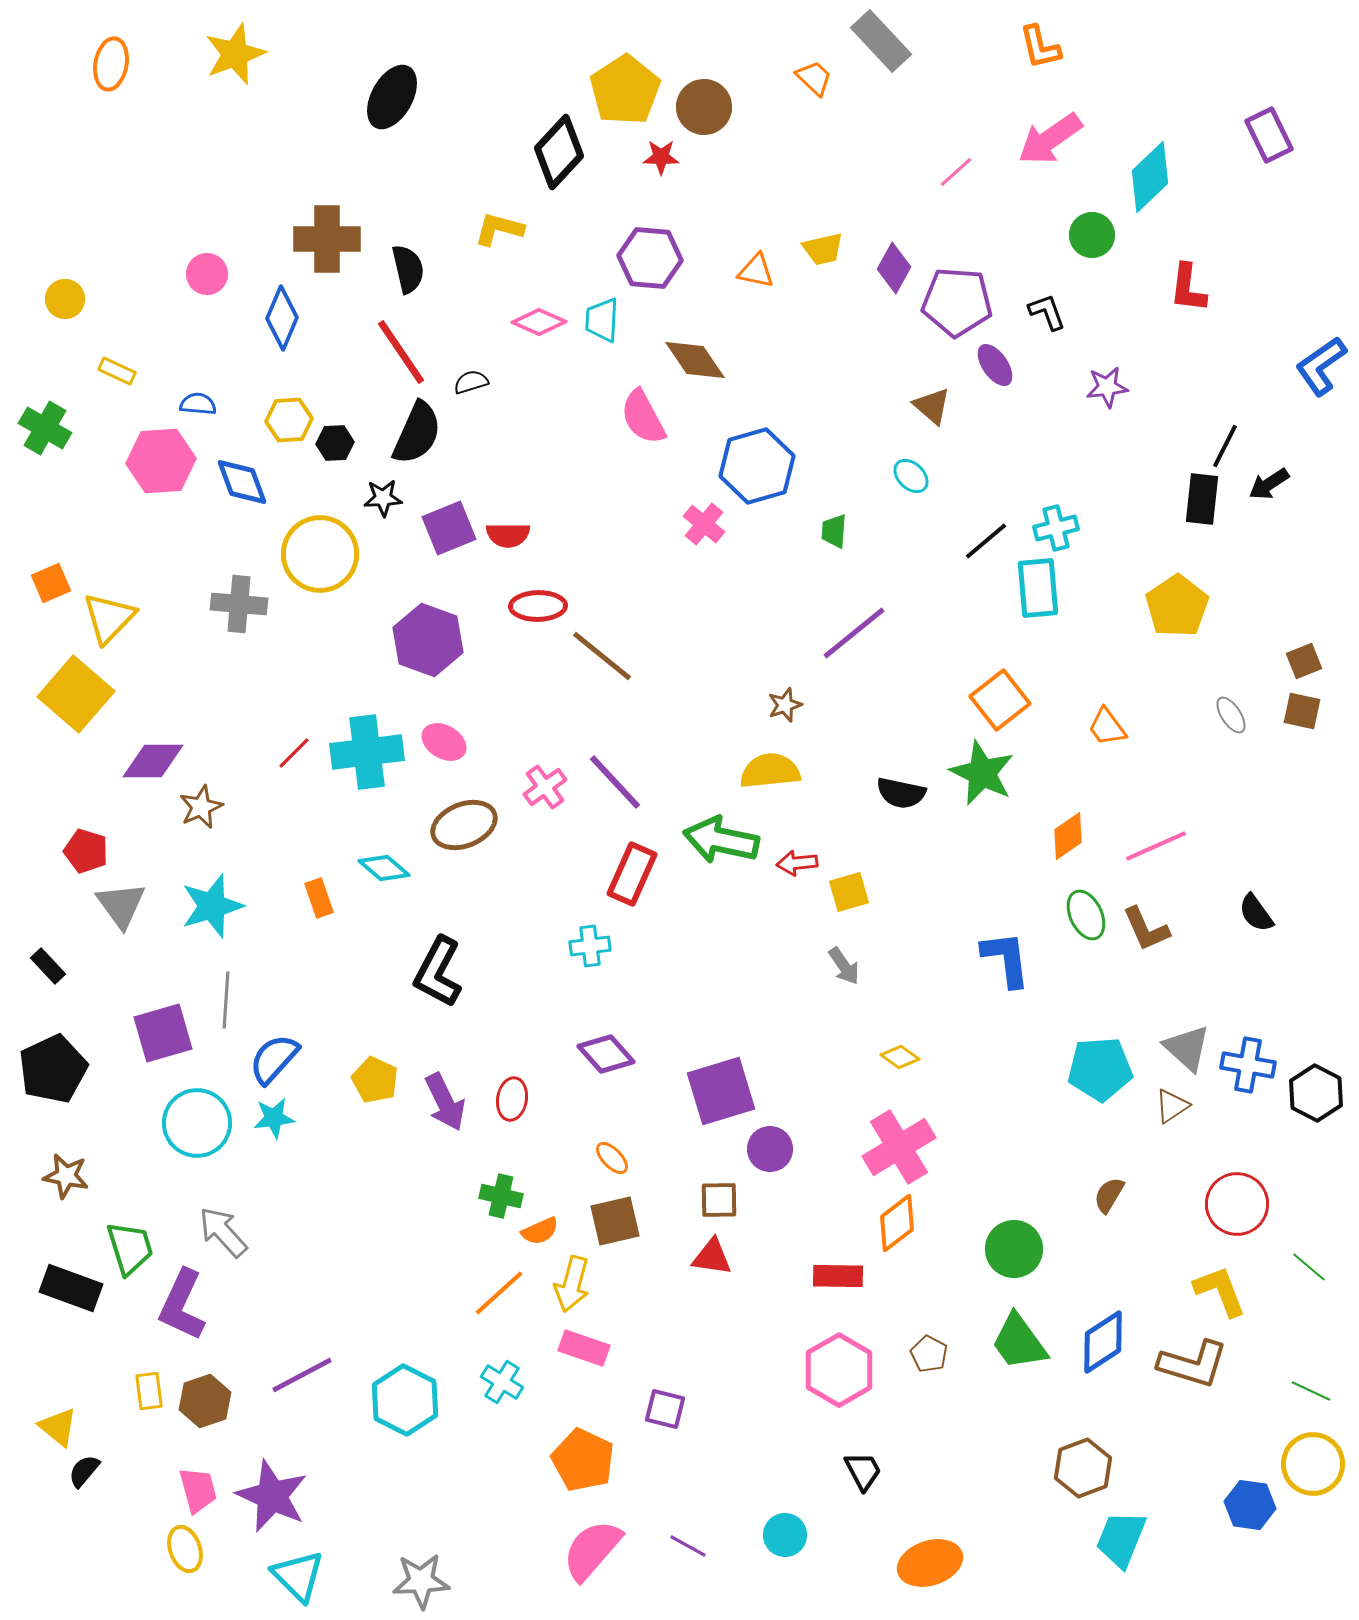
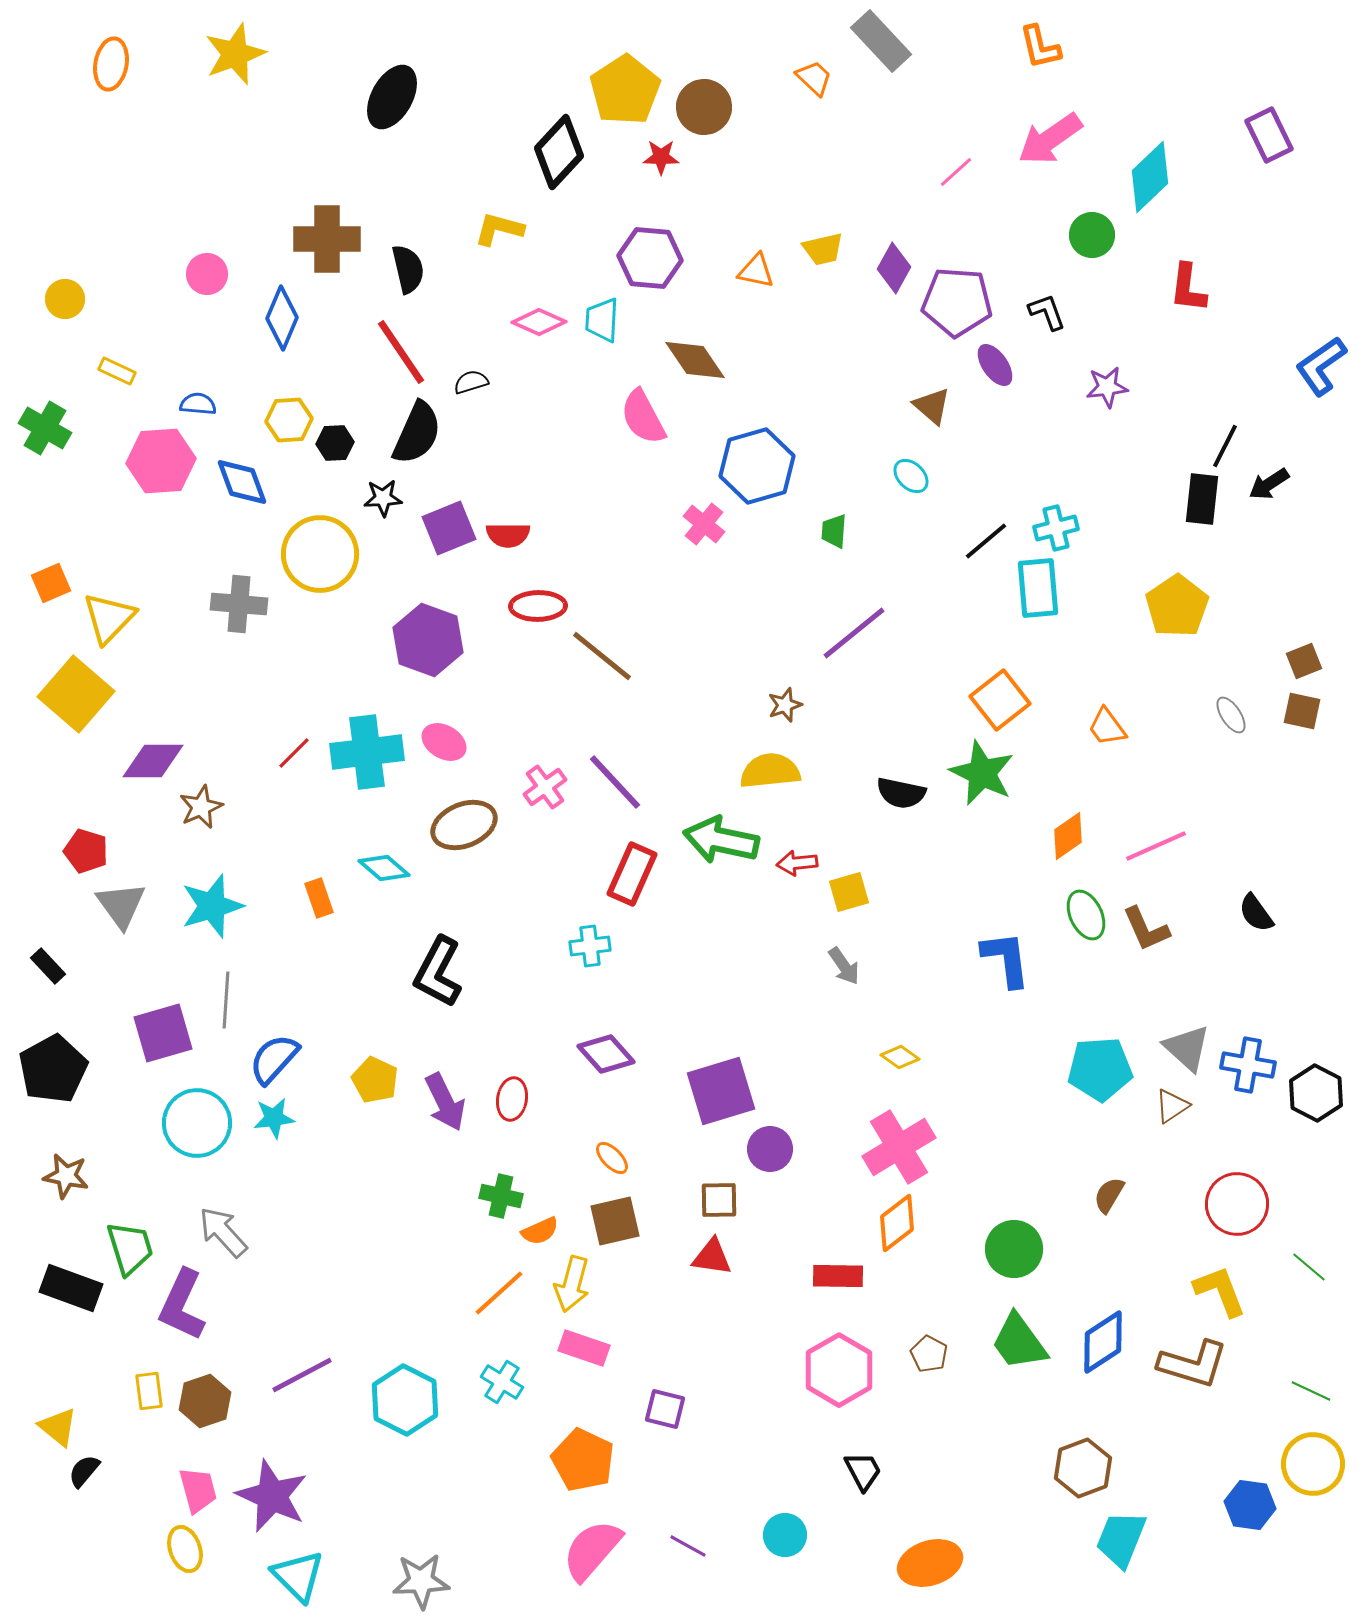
black pentagon at (53, 1069): rotated 4 degrees counterclockwise
